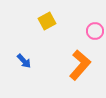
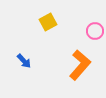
yellow square: moved 1 px right, 1 px down
